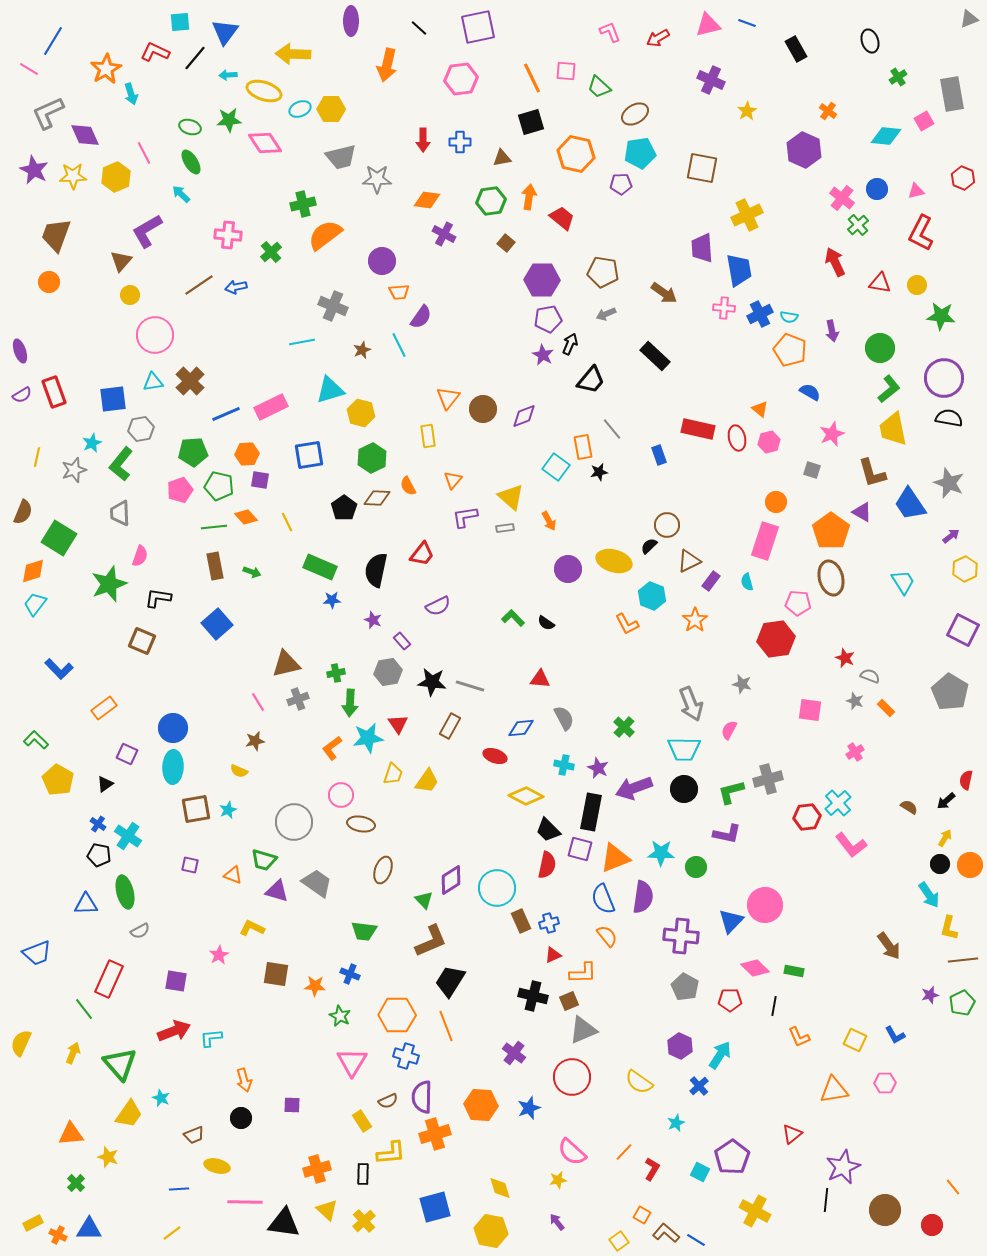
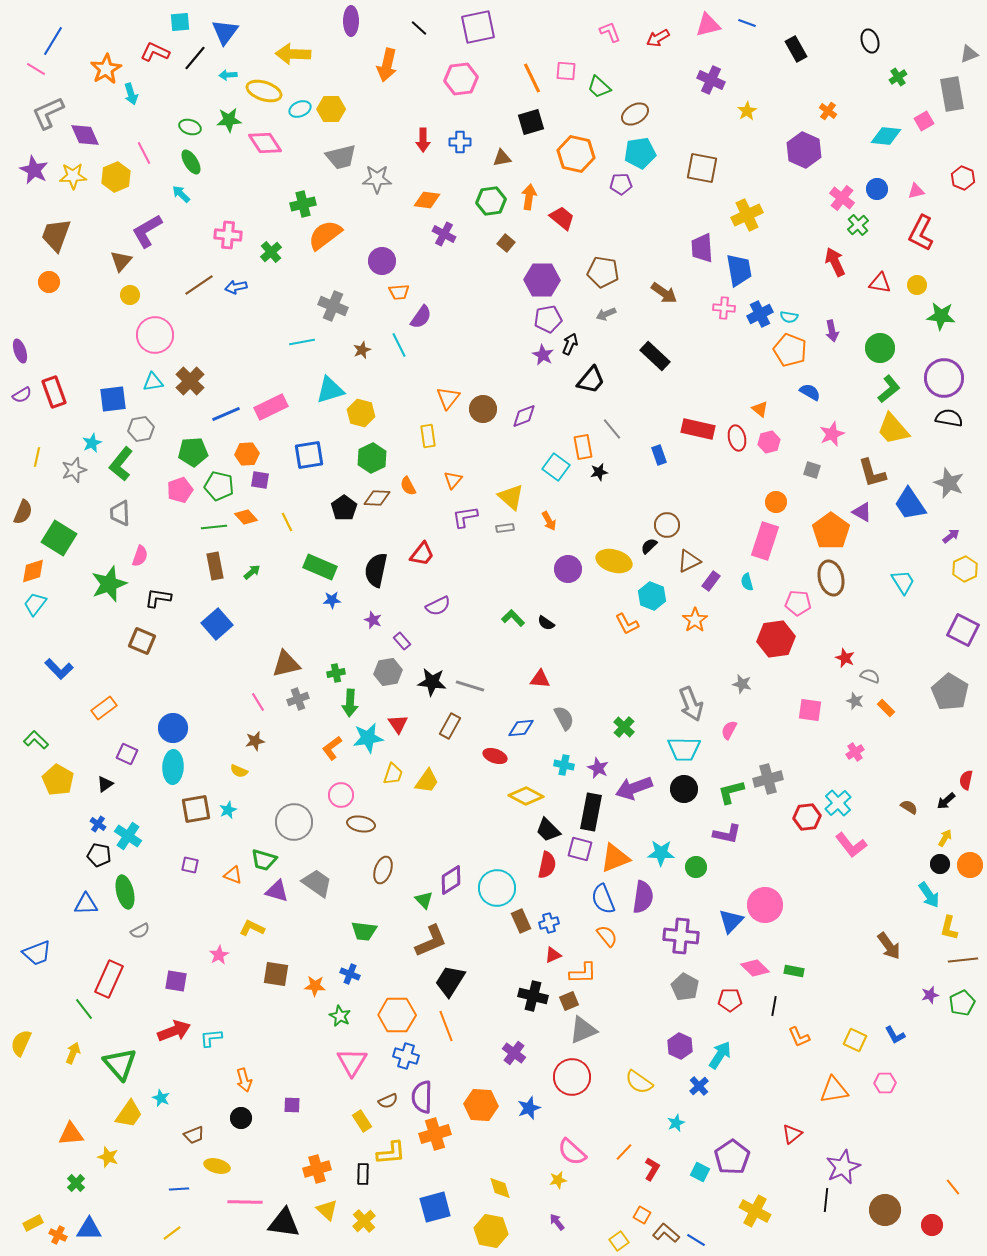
gray triangle at (969, 19): moved 35 px down
pink line at (29, 69): moved 7 px right
yellow trapezoid at (893, 429): rotated 30 degrees counterclockwise
green arrow at (252, 572): rotated 60 degrees counterclockwise
